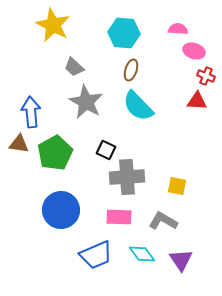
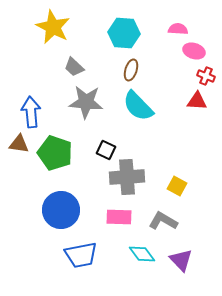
yellow star: moved 2 px down
gray star: rotated 24 degrees counterclockwise
green pentagon: rotated 24 degrees counterclockwise
yellow square: rotated 18 degrees clockwise
blue trapezoid: moved 15 px left; rotated 12 degrees clockwise
purple triangle: rotated 10 degrees counterclockwise
